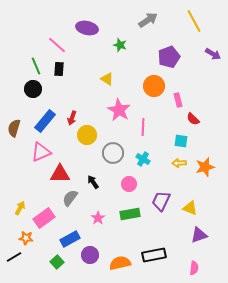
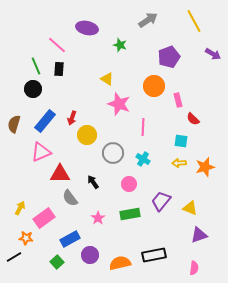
pink star at (119, 110): moved 6 px up; rotated 10 degrees counterclockwise
brown semicircle at (14, 128): moved 4 px up
gray semicircle at (70, 198): rotated 72 degrees counterclockwise
purple trapezoid at (161, 201): rotated 15 degrees clockwise
